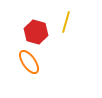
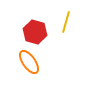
red hexagon: moved 1 px left
